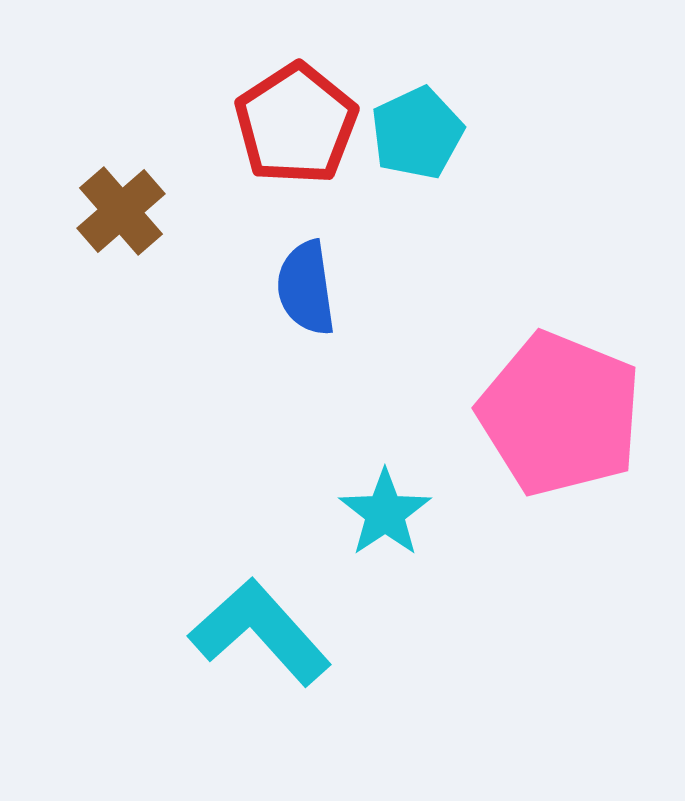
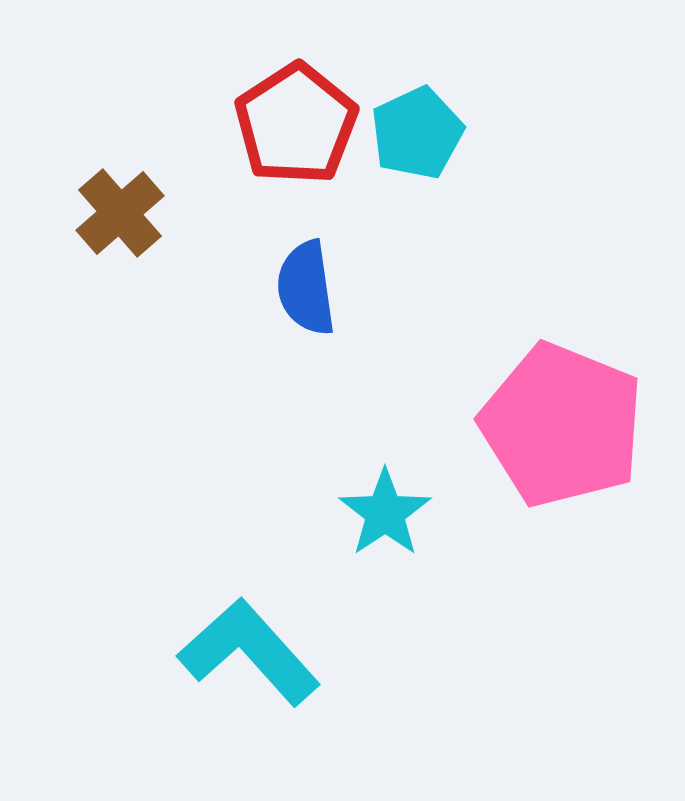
brown cross: moved 1 px left, 2 px down
pink pentagon: moved 2 px right, 11 px down
cyan L-shape: moved 11 px left, 20 px down
